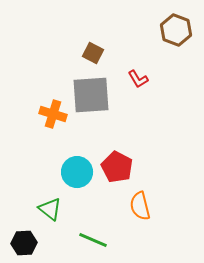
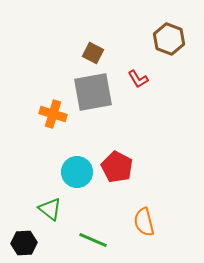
brown hexagon: moved 7 px left, 9 px down
gray square: moved 2 px right, 3 px up; rotated 6 degrees counterclockwise
orange semicircle: moved 4 px right, 16 px down
